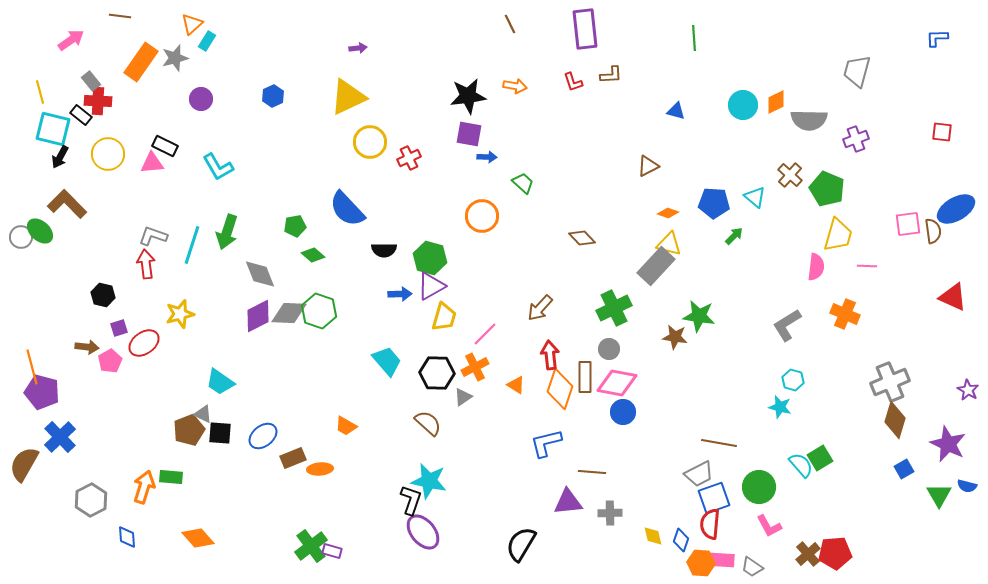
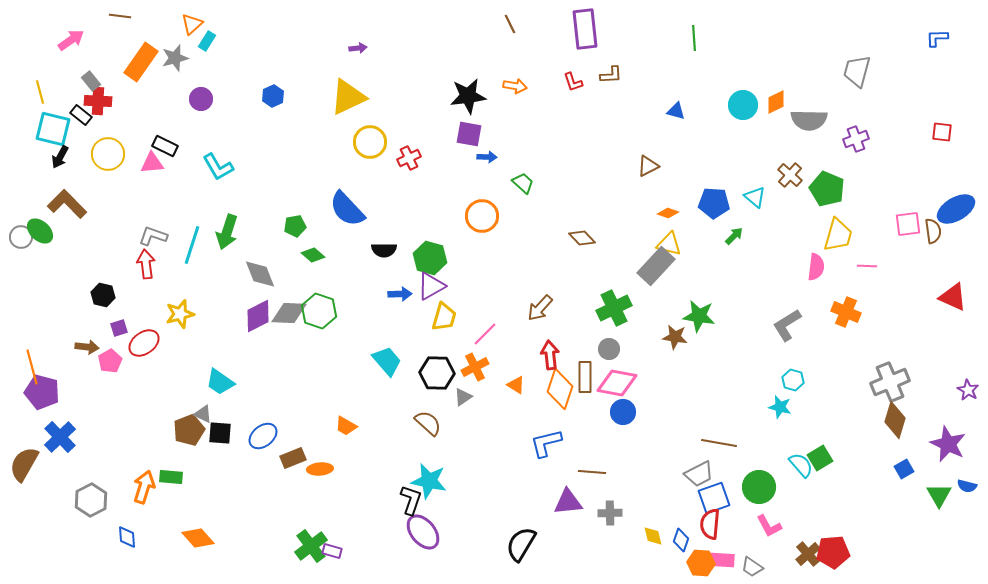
orange cross at (845, 314): moved 1 px right, 2 px up
red pentagon at (835, 553): moved 2 px left, 1 px up
